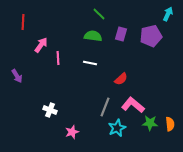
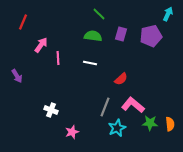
red line: rotated 21 degrees clockwise
white cross: moved 1 px right
